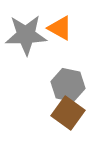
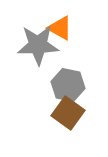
gray star: moved 12 px right, 10 px down
